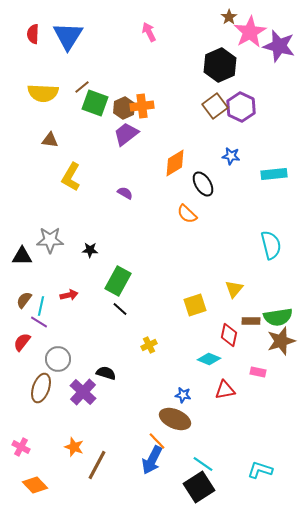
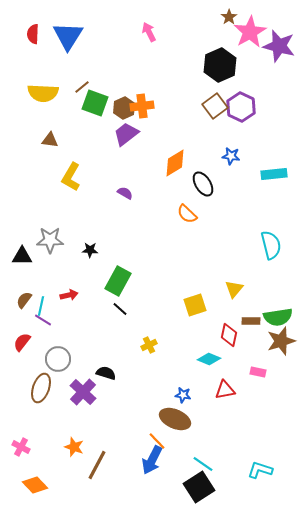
purple line at (39, 322): moved 4 px right, 2 px up
